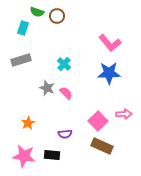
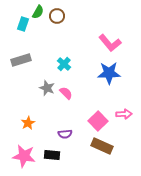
green semicircle: moved 1 px right; rotated 80 degrees counterclockwise
cyan rectangle: moved 4 px up
